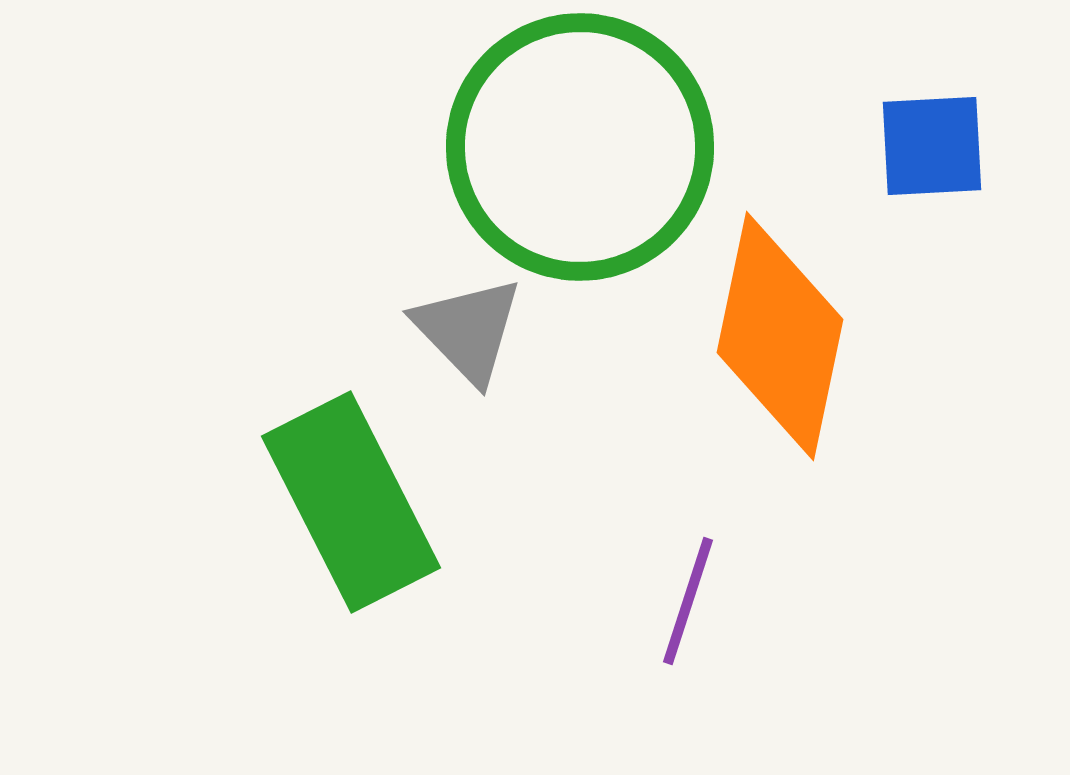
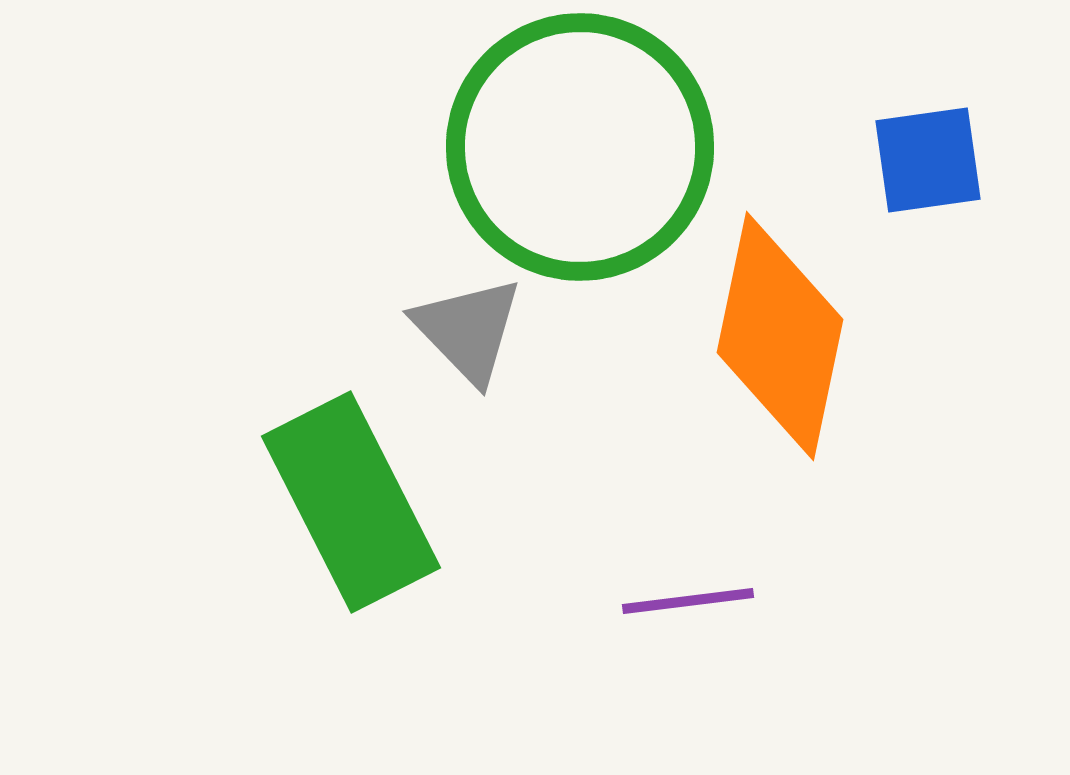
blue square: moved 4 px left, 14 px down; rotated 5 degrees counterclockwise
purple line: rotated 65 degrees clockwise
